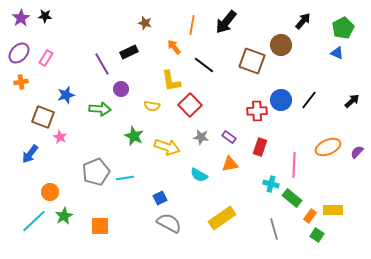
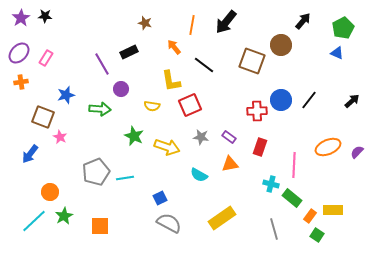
red square at (190, 105): rotated 20 degrees clockwise
